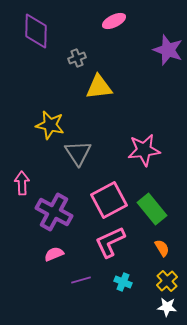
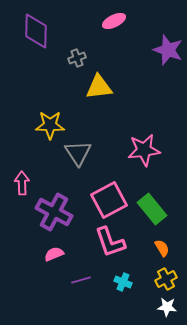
yellow star: rotated 12 degrees counterclockwise
pink L-shape: rotated 84 degrees counterclockwise
yellow cross: moved 1 px left, 2 px up; rotated 15 degrees clockwise
